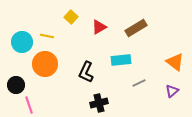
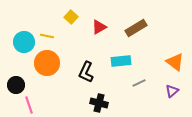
cyan circle: moved 2 px right
cyan rectangle: moved 1 px down
orange circle: moved 2 px right, 1 px up
black cross: rotated 30 degrees clockwise
